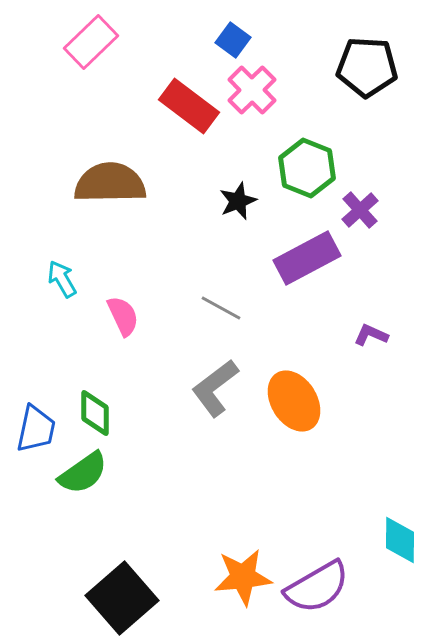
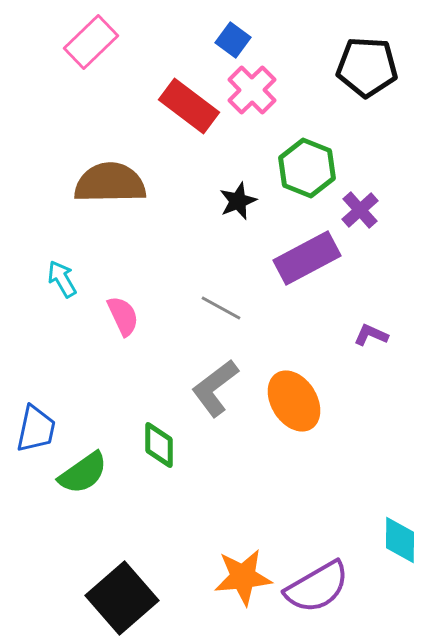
green diamond: moved 64 px right, 32 px down
